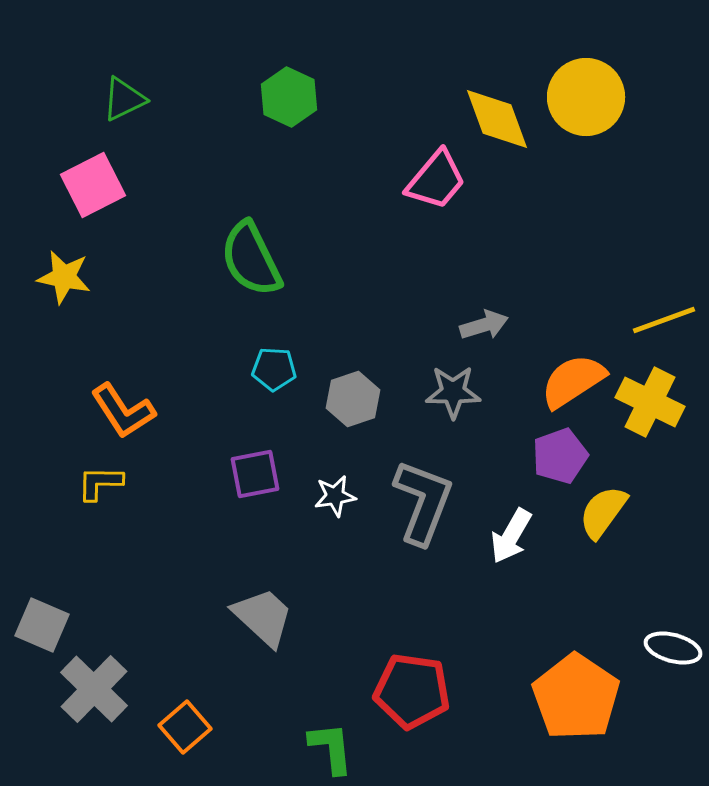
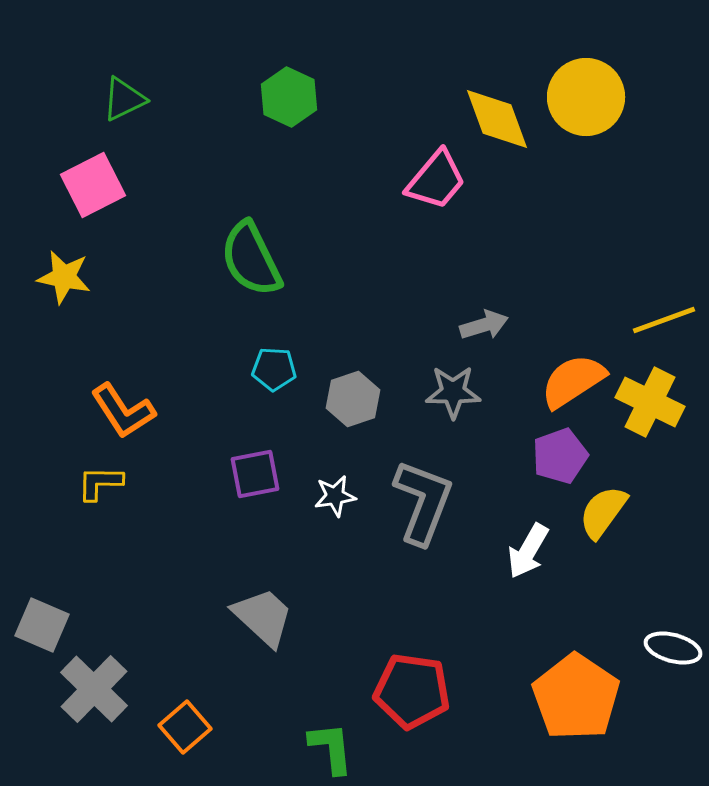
white arrow: moved 17 px right, 15 px down
